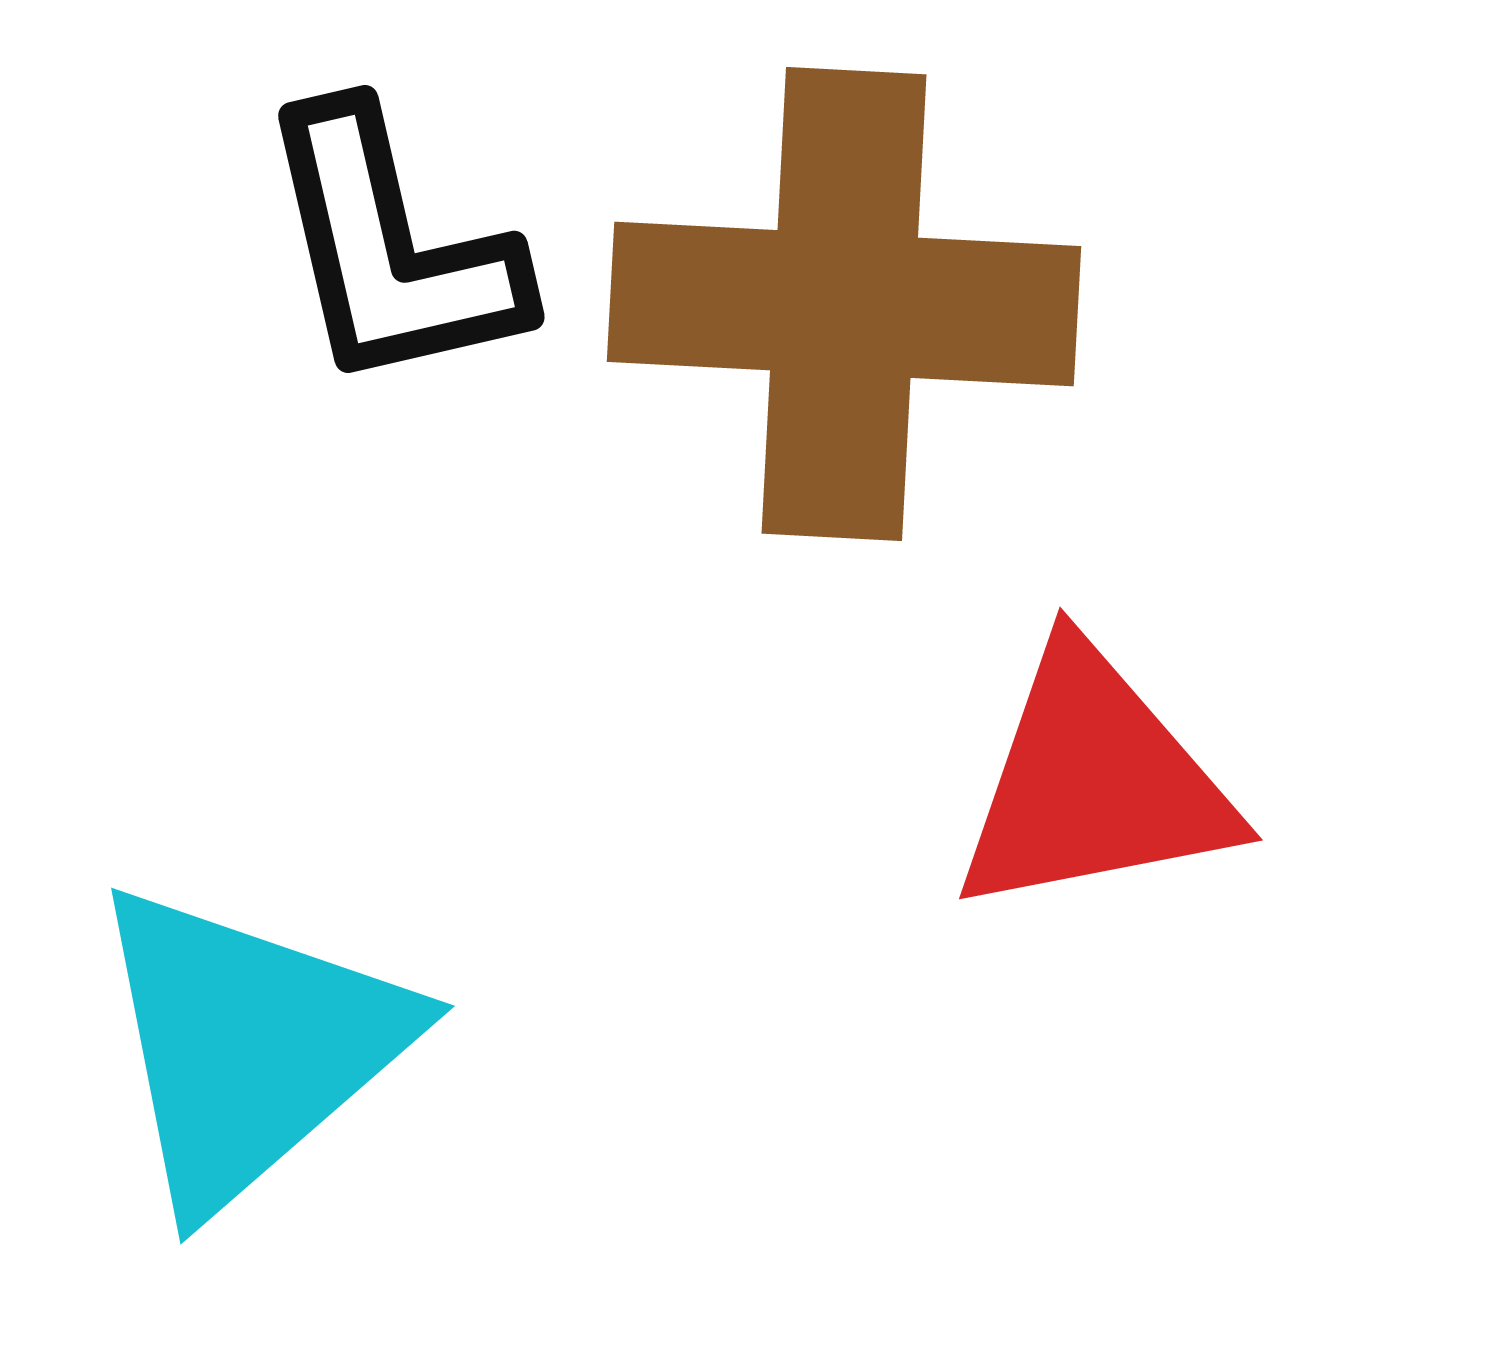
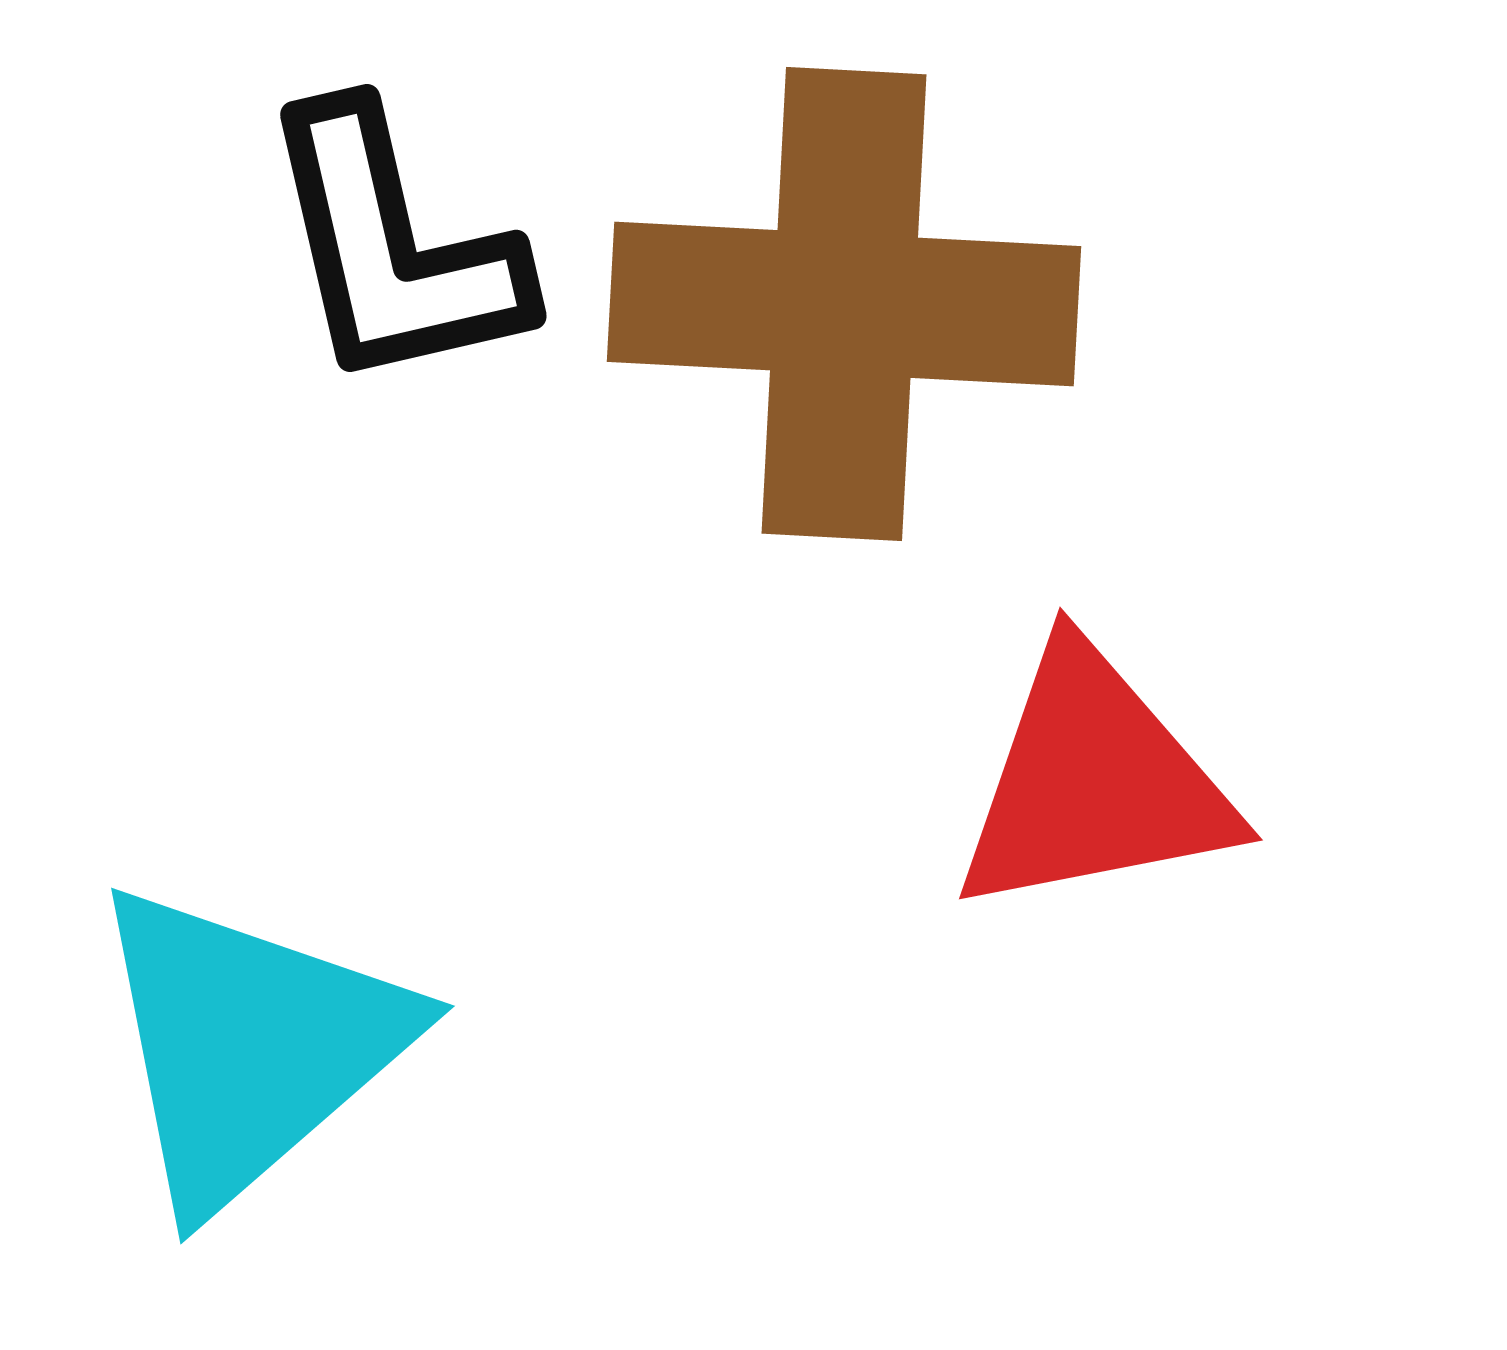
black L-shape: moved 2 px right, 1 px up
